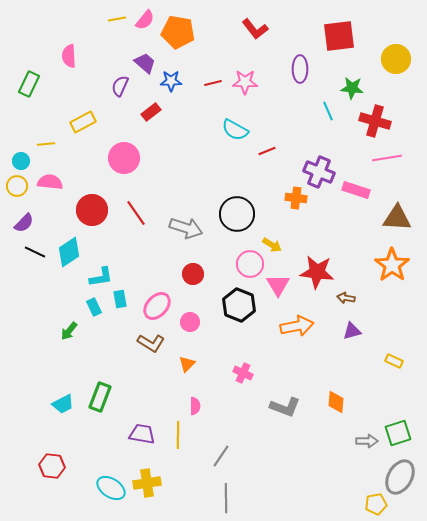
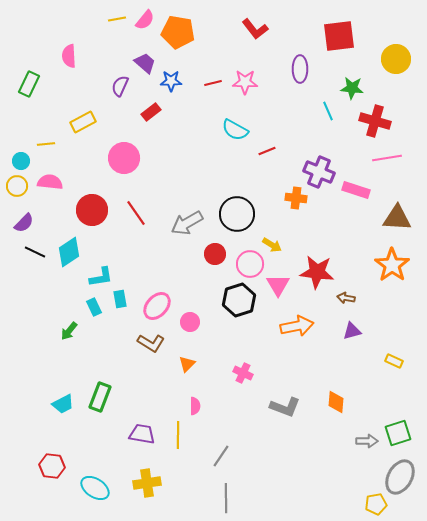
gray arrow at (186, 228): moved 1 px right, 5 px up; rotated 132 degrees clockwise
red circle at (193, 274): moved 22 px right, 20 px up
black hexagon at (239, 305): moved 5 px up; rotated 20 degrees clockwise
cyan ellipse at (111, 488): moved 16 px left
